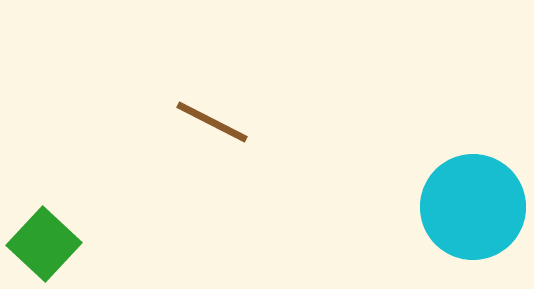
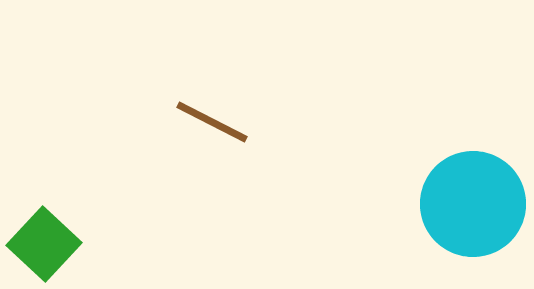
cyan circle: moved 3 px up
